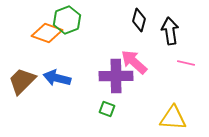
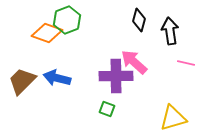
yellow triangle: rotated 20 degrees counterclockwise
